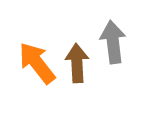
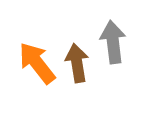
brown arrow: rotated 6 degrees counterclockwise
